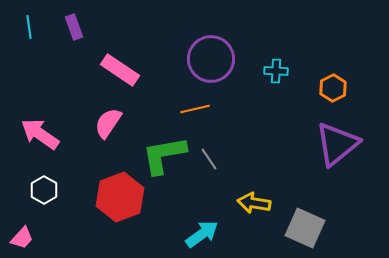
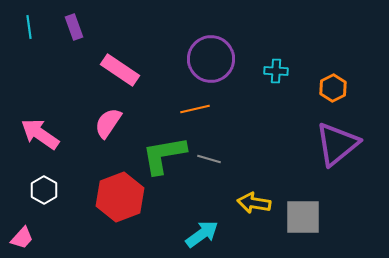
gray line: rotated 40 degrees counterclockwise
gray square: moved 2 px left, 11 px up; rotated 24 degrees counterclockwise
